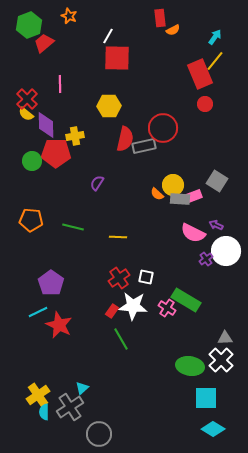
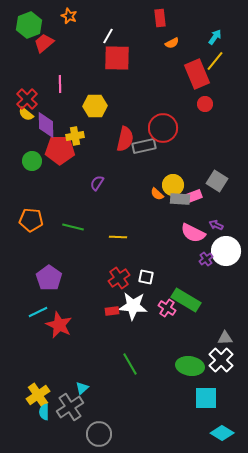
orange semicircle at (173, 30): moved 1 px left, 13 px down
red rectangle at (200, 74): moved 3 px left
yellow hexagon at (109, 106): moved 14 px left
red pentagon at (56, 153): moved 4 px right, 3 px up
purple pentagon at (51, 283): moved 2 px left, 5 px up
red rectangle at (112, 311): rotated 48 degrees clockwise
green line at (121, 339): moved 9 px right, 25 px down
cyan diamond at (213, 429): moved 9 px right, 4 px down
